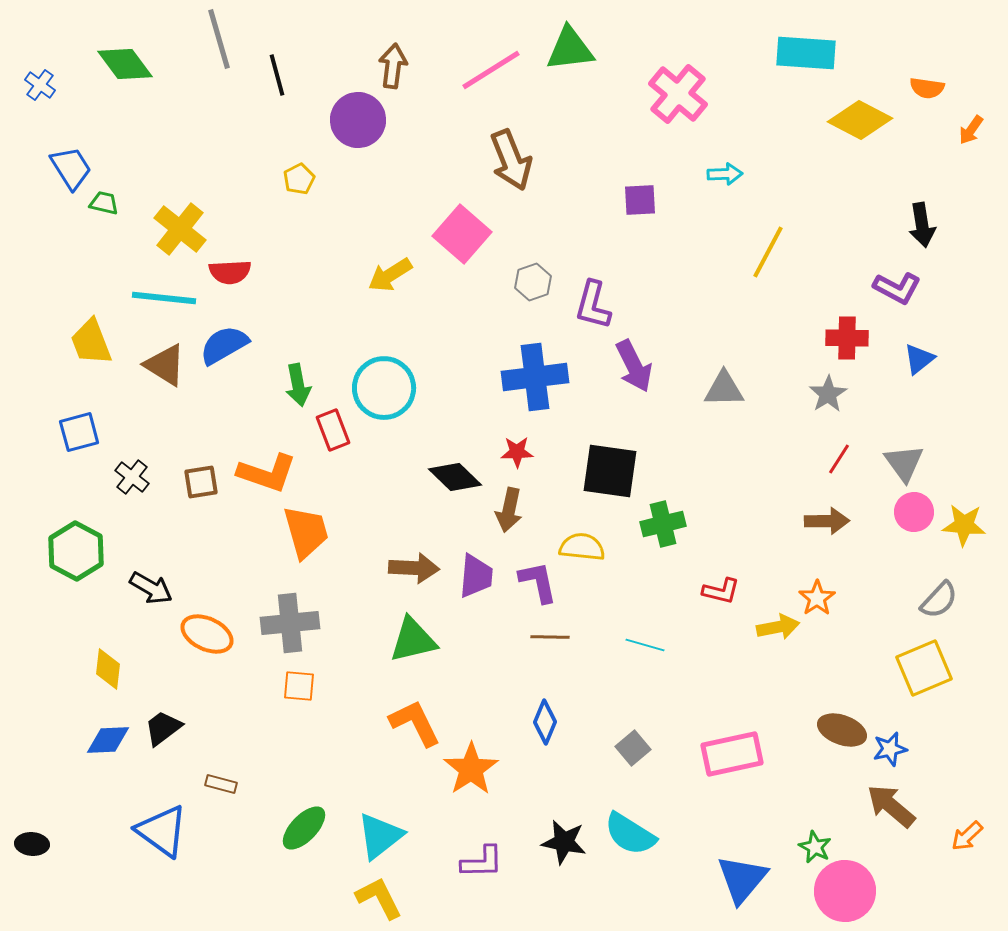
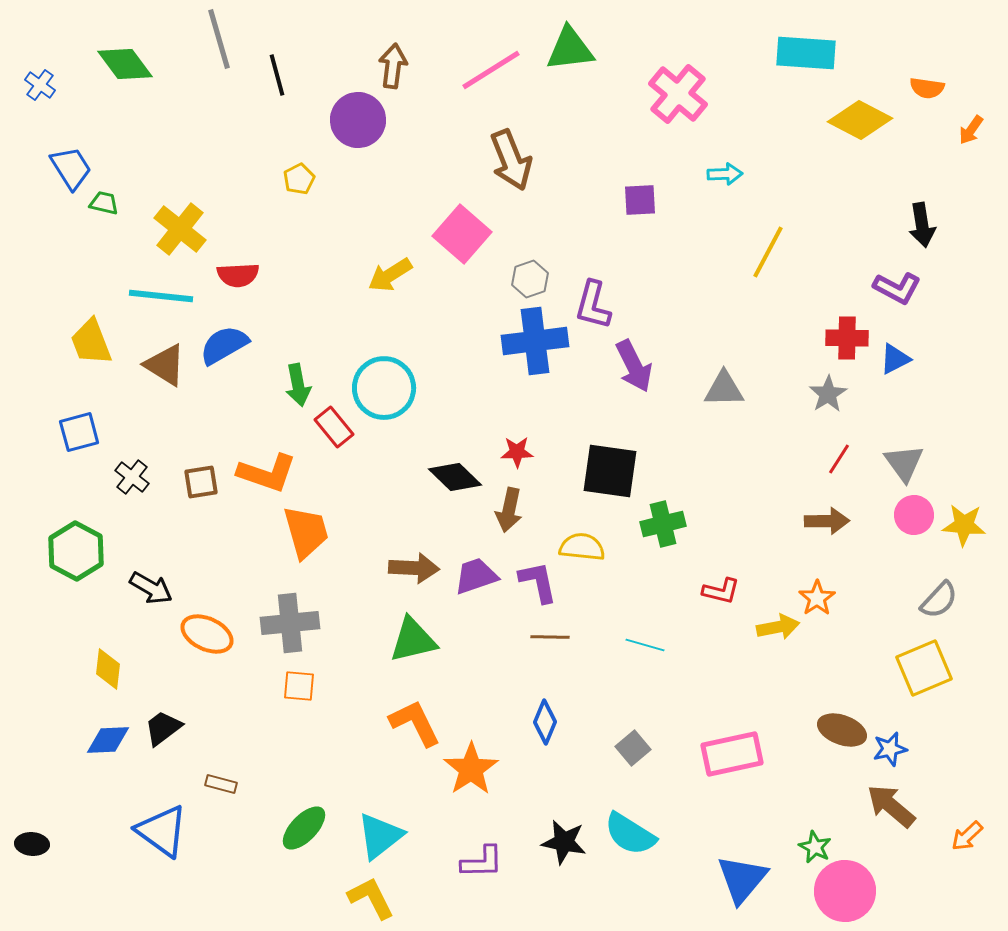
red semicircle at (230, 272): moved 8 px right, 3 px down
gray hexagon at (533, 282): moved 3 px left, 3 px up
cyan line at (164, 298): moved 3 px left, 2 px up
blue triangle at (919, 359): moved 24 px left; rotated 12 degrees clockwise
blue cross at (535, 377): moved 36 px up
red rectangle at (333, 430): moved 1 px right, 3 px up; rotated 18 degrees counterclockwise
pink circle at (914, 512): moved 3 px down
purple trapezoid at (476, 576): rotated 114 degrees counterclockwise
yellow L-shape at (379, 898): moved 8 px left
